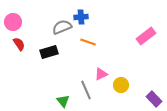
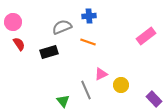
blue cross: moved 8 px right, 1 px up
